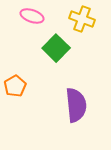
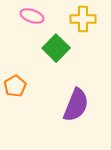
yellow cross: moved 1 px right; rotated 20 degrees counterclockwise
purple semicircle: rotated 28 degrees clockwise
